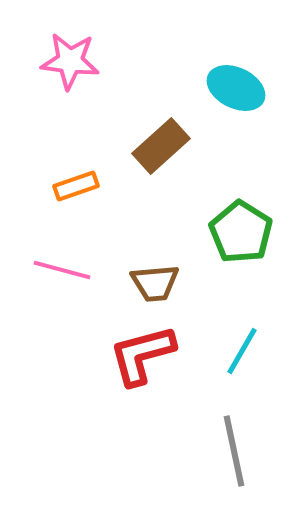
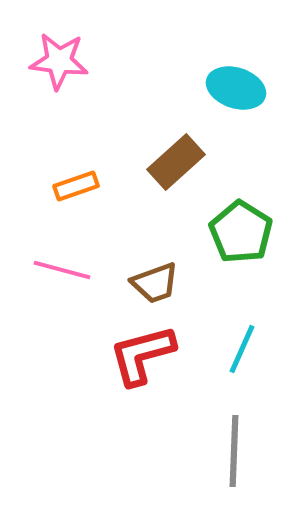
pink star: moved 11 px left
cyan ellipse: rotated 8 degrees counterclockwise
brown rectangle: moved 15 px right, 16 px down
brown trapezoid: rotated 15 degrees counterclockwise
cyan line: moved 2 px up; rotated 6 degrees counterclockwise
gray line: rotated 14 degrees clockwise
